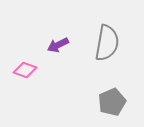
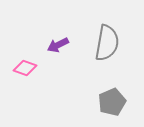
pink diamond: moved 2 px up
